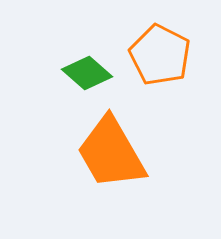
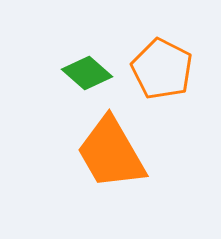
orange pentagon: moved 2 px right, 14 px down
